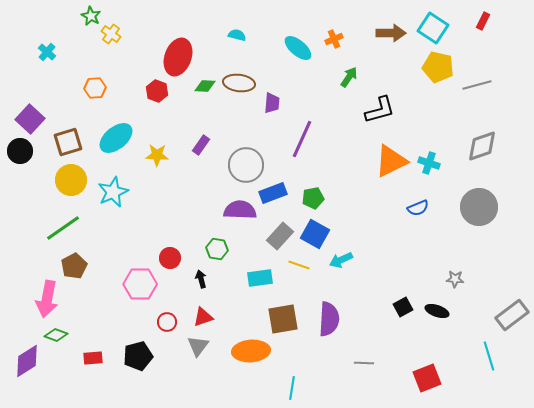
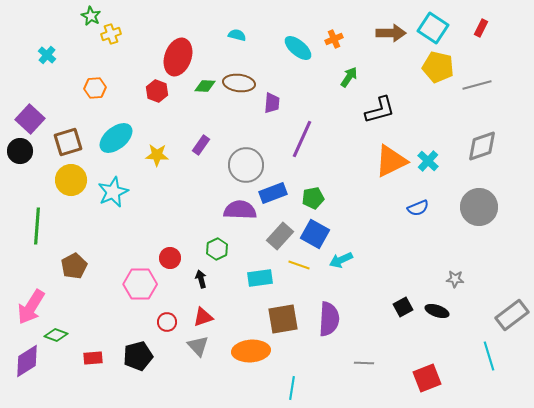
red rectangle at (483, 21): moved 2 px left, 7 px down
yellow cross at (111, 34): rotated 36 degrees clockwise
cyan cross at (47, 52): moved 3 px down
cyan cross at (429, 163): moved 1 px left, 2 px up; rotated 25 degrees clockwise
green line at (63, 228): moved 26 px left, 2 px up; rotated 51 degrees counterclockwise
green hexagon at (217, 249): rotated 25 degrees clockwise
pink arrow at (47, 299): moved 16 px left, 8 px down; rotated 21 degrees clockwise
gray triangle at (198, 346): rotated 20 degrees counterclockwise
